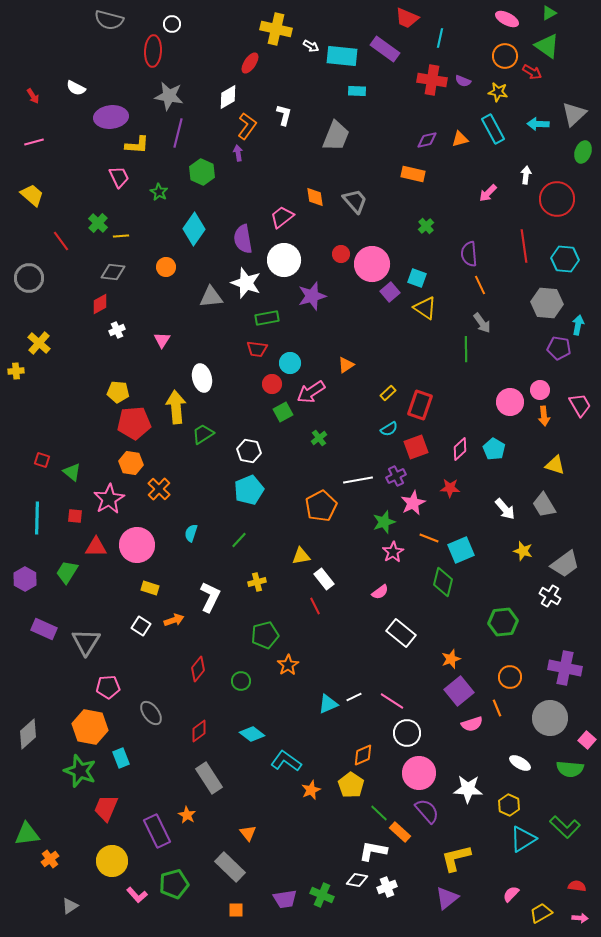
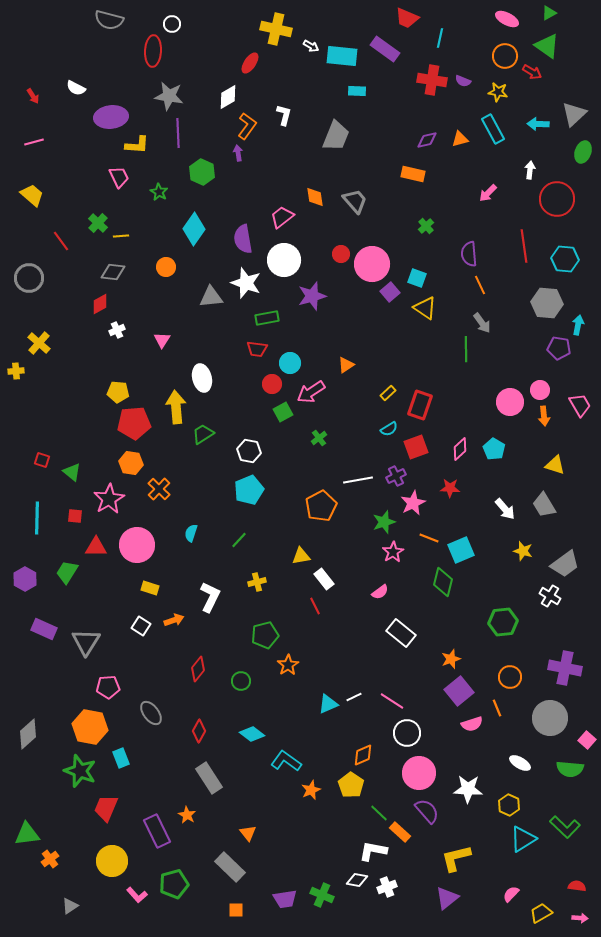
purple line at (178, 133): rotated 16 degrees counterclockwise
white arrow at (526, 175): moved 4 px right, 5 px up
red diamond at (199, 731): rotated 25 degrees counterclockwise
